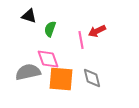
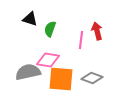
black triangle: moved 1 px right, 3 px down
red arrow: rotated 102 degrees clockwise
pink line: rotated 18 degrees clockwise
pink diamond: moved 1 px down; rotated 60 degrees counterclockwise
gray diamond: rotated 55 degrees counterclockwise
